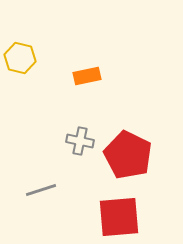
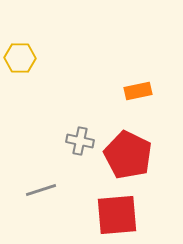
yellow hexagon: rotated 12 degrees counterclockwise
orange rectangle: moved 51 px right, 15 px down
red square: moved 2 px left, 2 px up
